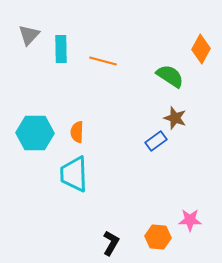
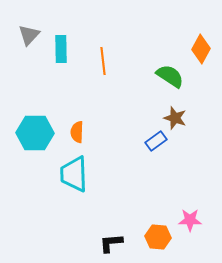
orange line: rotated 68 degrees clockwise
black L-shape: rotated 125 degrees counterclockwise
